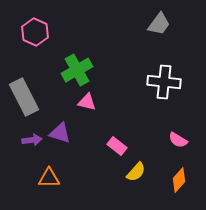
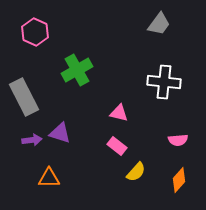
pink triangle: moved 32 px right, 11 px down
pink semicircle: rotated 36 degrees counterclockwise
